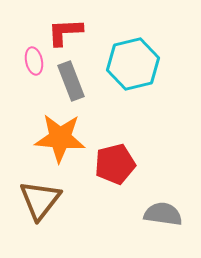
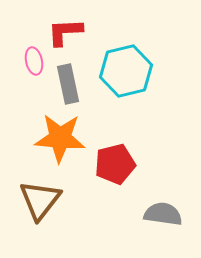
cyan hexagon: moved 7 px left, 7 px down
gray rectangle: moved 3 px left, 3 px down; rotated 9 degrees clockwise
